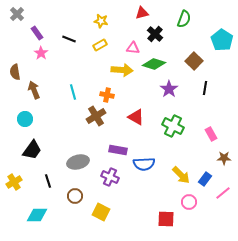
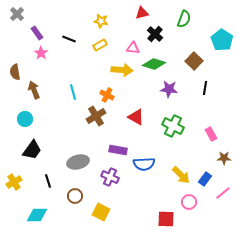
purple star at (169, 89): rotated 30 degrees counterclockwise
orange cross at (107, 95): rotated 16 degrees clockwise
